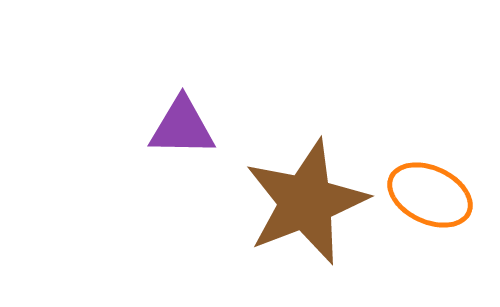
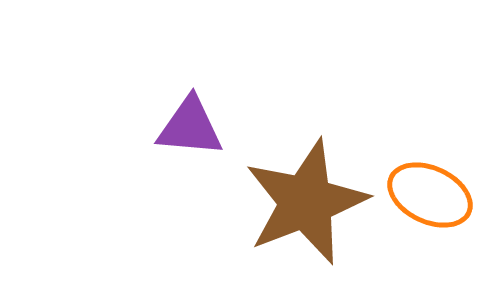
purple triangle: moved 8 px right; rotated 4 degrees clockwise
